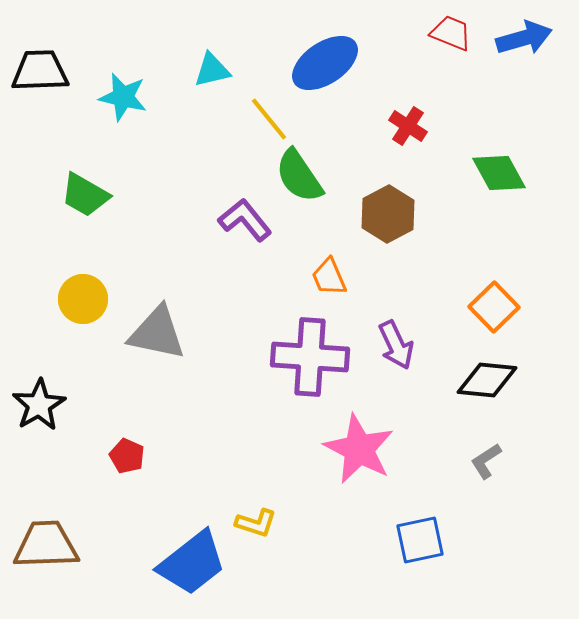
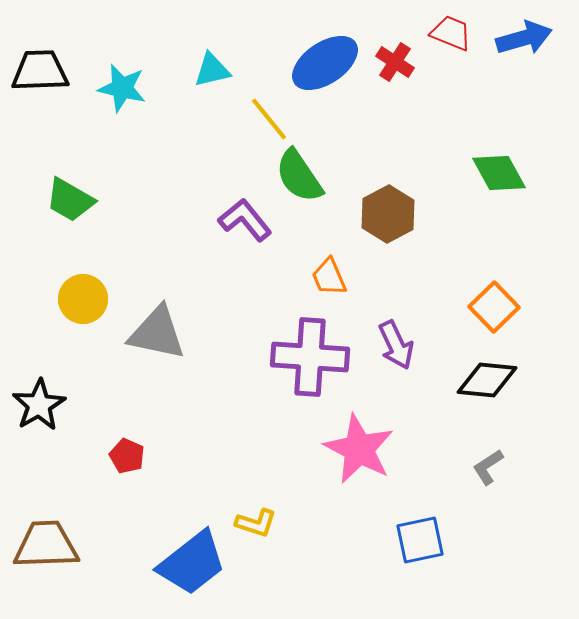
cyan star: moved 1 px left, 9 px up
red cross: moved 13 px left, 64 px up
green trapezoid: moved 15 px left, 5 px down
gray L-shape: moved 2 px right, 6 px down
